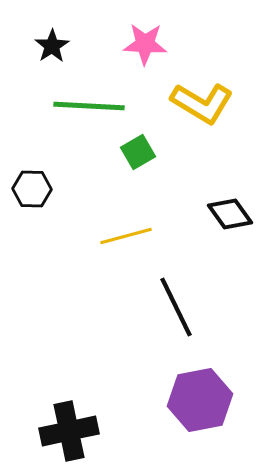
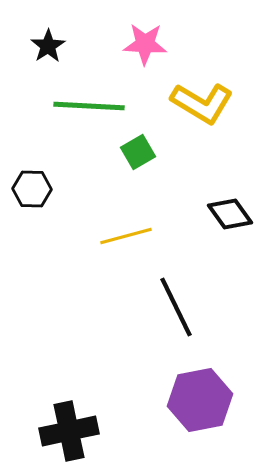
black star: moved 4 px left
